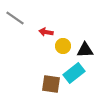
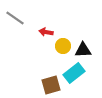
black triangle: moved 2 px left
brown square: moved 1 px down; rotated 24 degrees counterclockwise
